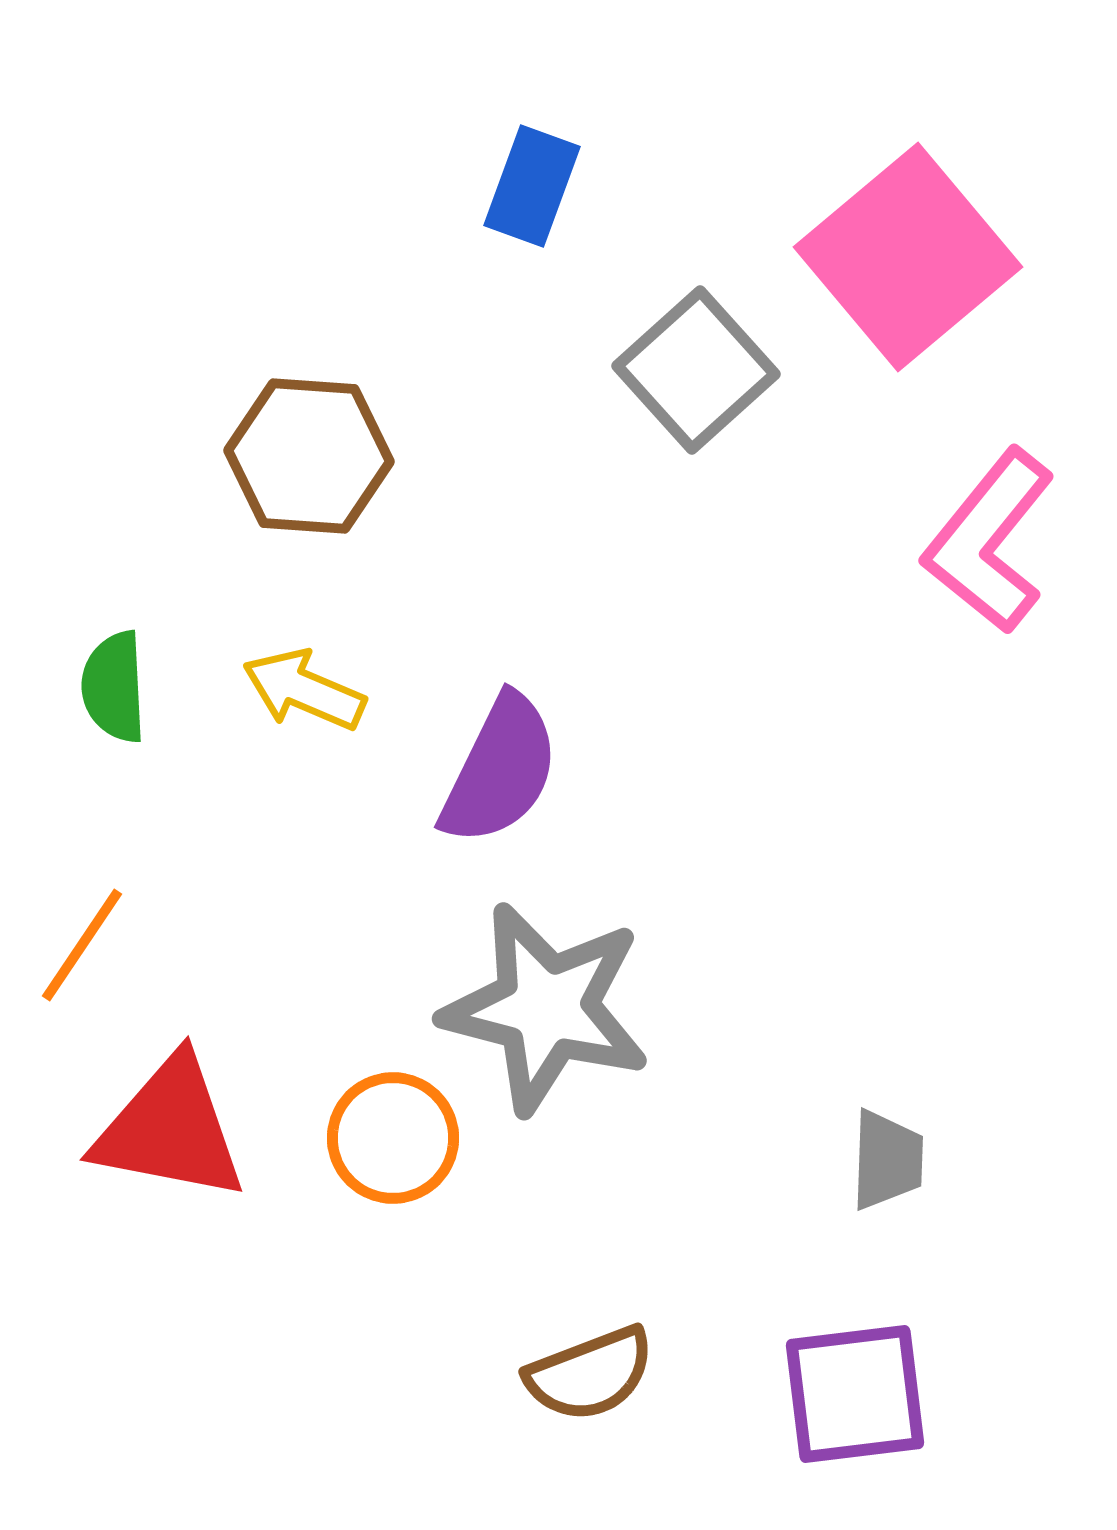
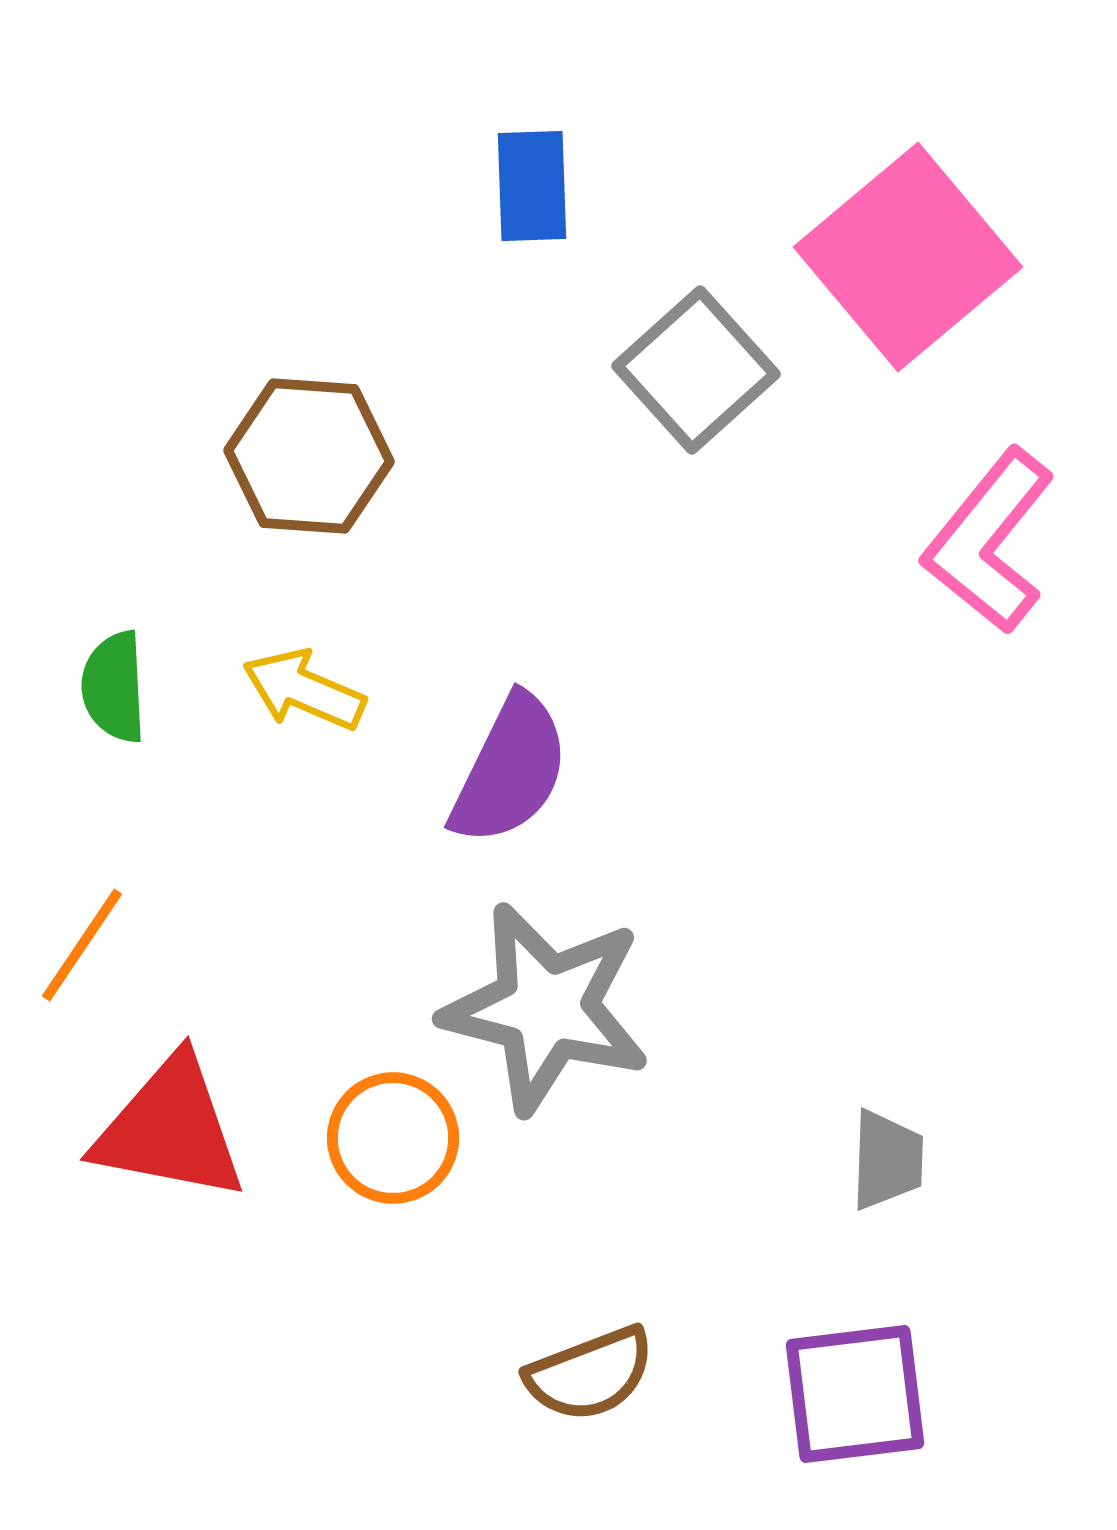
blue rectangle: rotated 22 degrees counterclockwise
purple semicircle: moved 10 px right
